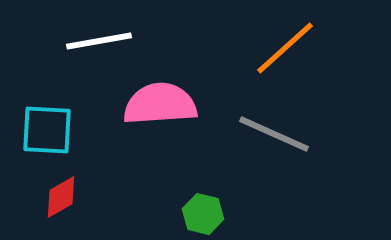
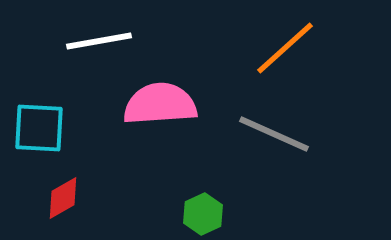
cyan square: moved 8 px left, 2 px up
red diamond: moved 2 px right, 1 px down
green hexagon: rotated 21 degrees clockwise
